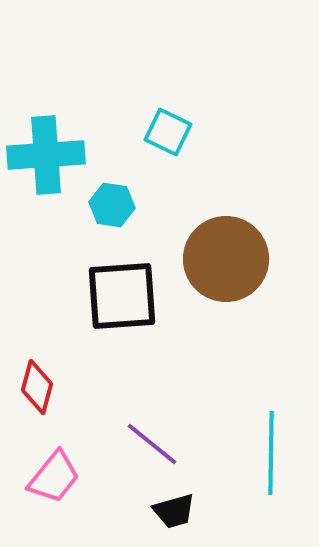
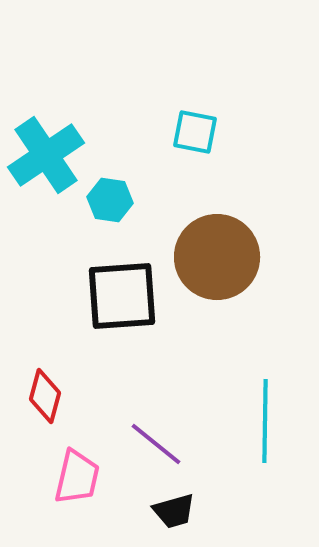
cyan square: moved 27 px right; rotated 15 degrees counterclockwise
cyan cross: rotated 30 degrees counterclockwise
cyan hexagon: moved 2 px left, 5 px up
brown circle: moved 9 px left, 2 px up
red diamond: moved 8 px right, 9 px down
purple line: moved 4 px right
cyan line: moved 6 px left, 32 px up
pink trapezoid: moved 23 px right; rotated 26 degrees counterclockwise
